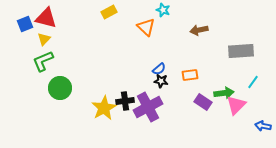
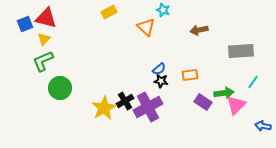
black cross: rotated 24 degrees counterclockwise
